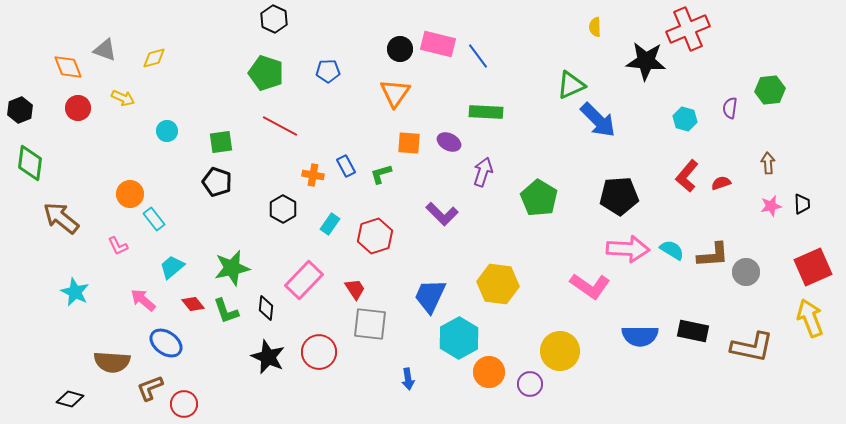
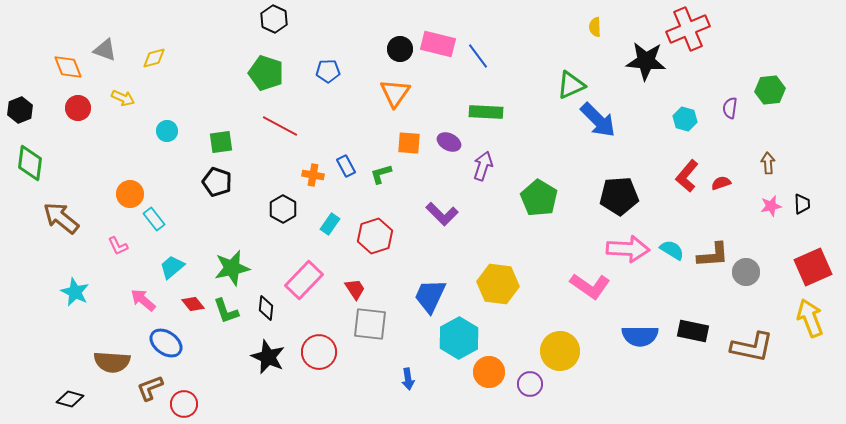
purple arrow at (483, 172): moved 6 px up
